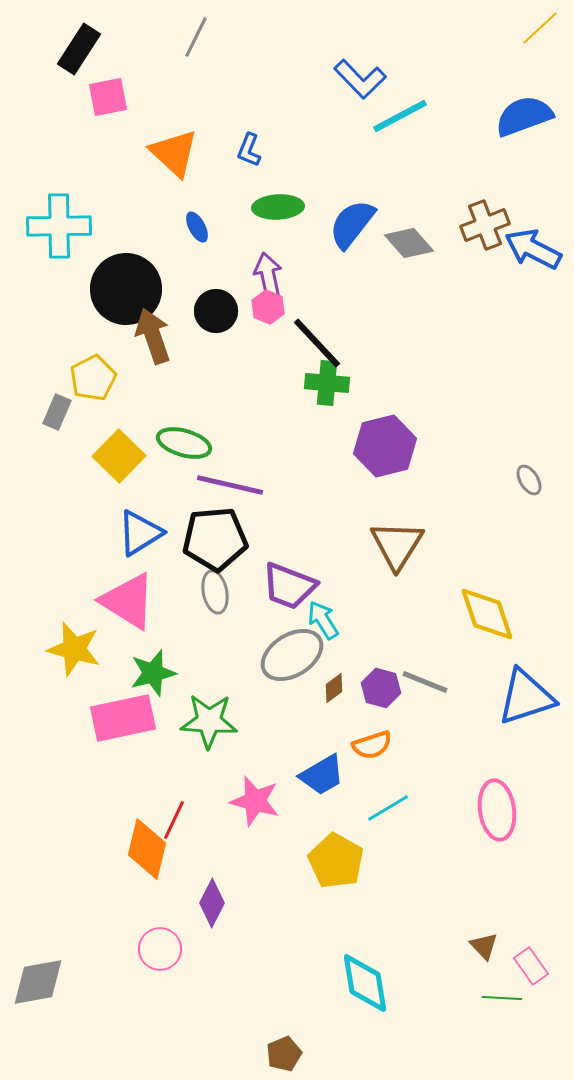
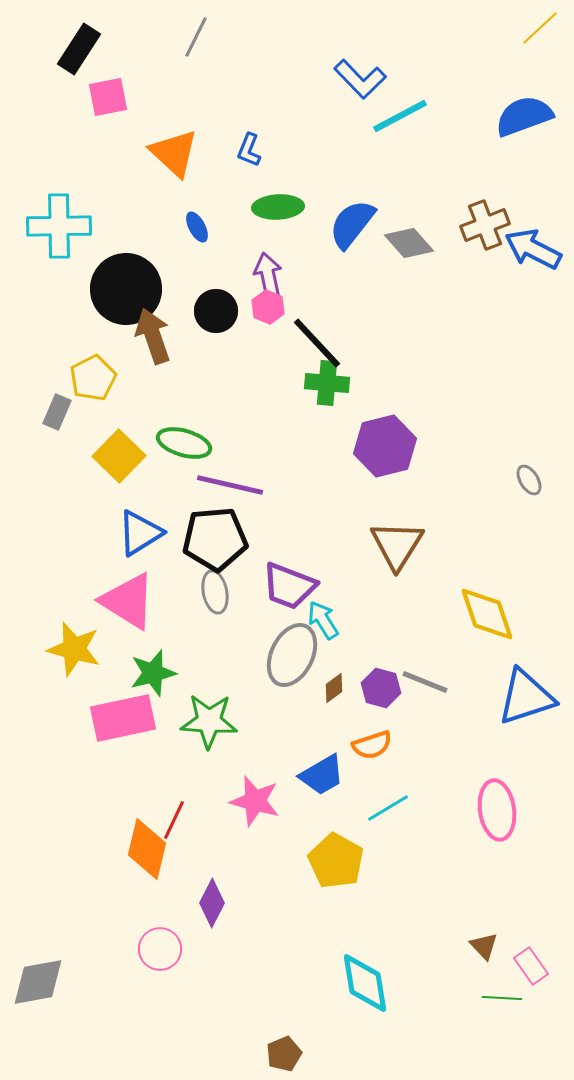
gray ellipse at (292, 655): rotated 32 degrees counterclockwise
